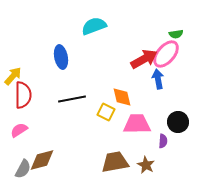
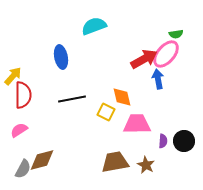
black circle: moved 6 px right, 19 px down
